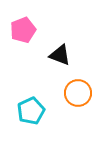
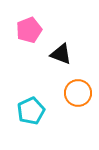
pink pentagon: moved 6 px right
black triangle: moved 1 px right, 1 px up
